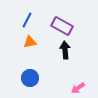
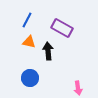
purple rectangle: moved 2 px down
orange triangle: moved 1 px left; rotated 24 degrees clockwise
black arrow: moved 17 px left, 1 px down
pink arrow: rotated 64 degrees counterclockwise
